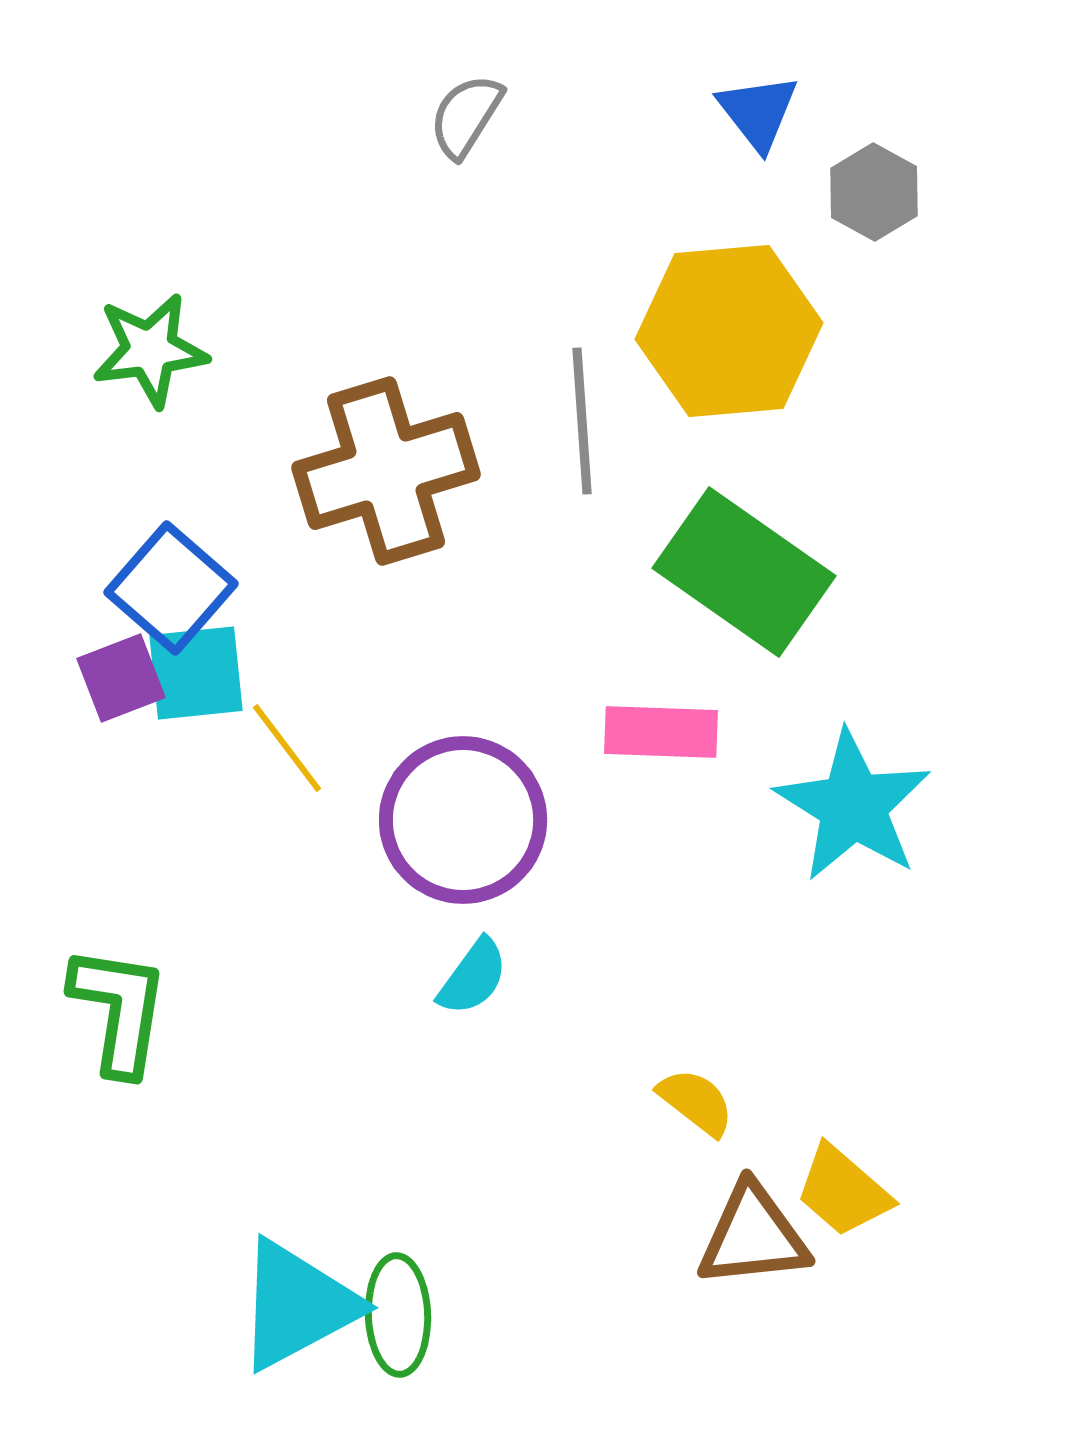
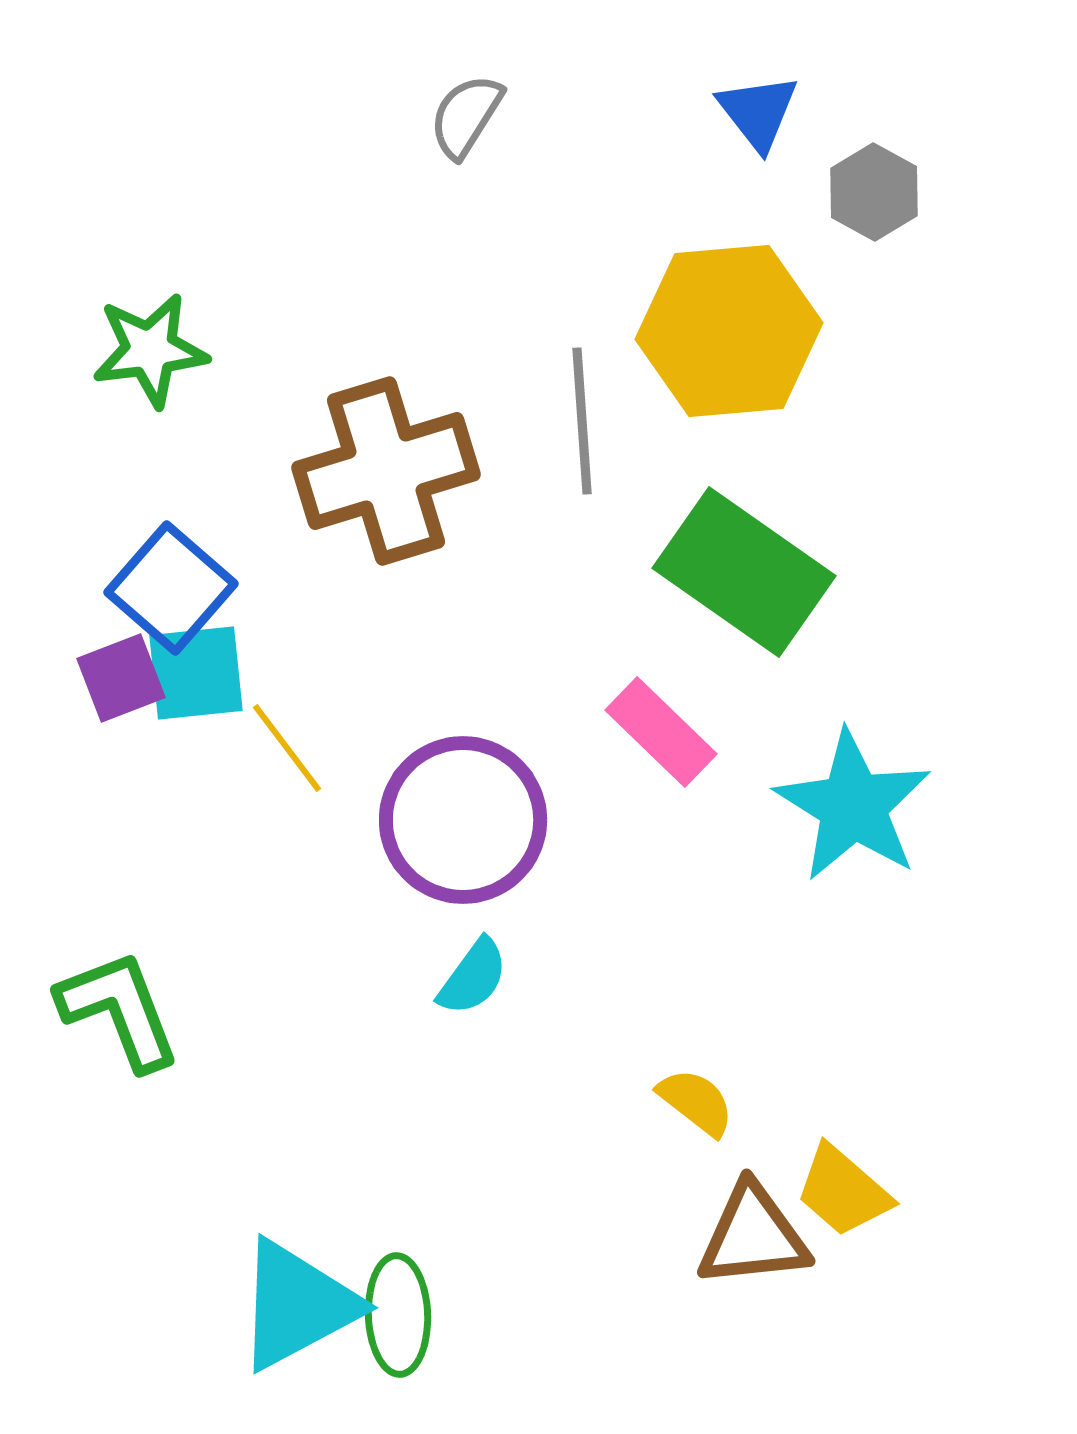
pink rectangle: rotated 42 degrees clockwise
green L-shape: rotated 30 degrees counterclockwise
